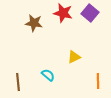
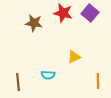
cyan semicircle: rotated 144 degrees clockwise
